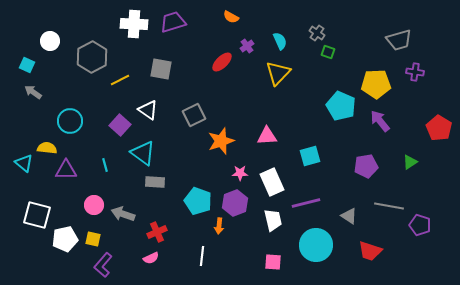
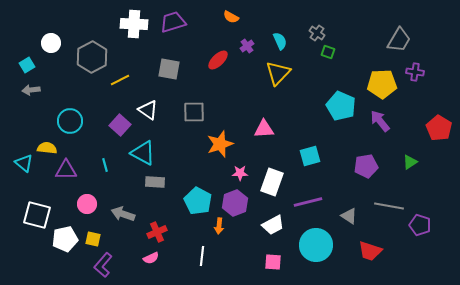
gray trapezoid at (399, 40): rotated 44 degrees counterclockwise
white circle at (50, 41): moved 1 px right, 2 px down
red ellipse at (222, 62): moved 4 px left, 2 px up
cyan square at (27, 65): rotated 35 degrees clockwise
gray square at (161, 69): moved 8 px right
yellow pentagon at (376, 84): moved 6 px right
gray arrow at (33, 92): moved 2 px left, 2 px up; rotated 42 degrees counterclockwise
gray square at (194, 115): moved 3 px up; rotated 25 degrees clockwise
pink triangle at (267, 136): moved 3 px left, 7 px up
orange star at (221, 141): moved 1 px left, 3 px down
cyan triangle at (143, 153): rotated 8 degrees counterclockwise
white rectangle at (272, 182): rotated 44 degrees clockwise
cyan pentagon at (198, 201): rotated 8 degrees clockwise
purple line at (306, 203): moved 2 px right, 1 px up
pink circle at (94, 205): moved 7 px left, 1 px up
white trapezoid at (273, 220): moved 5 px down; rotated 75 degrees clockwise
